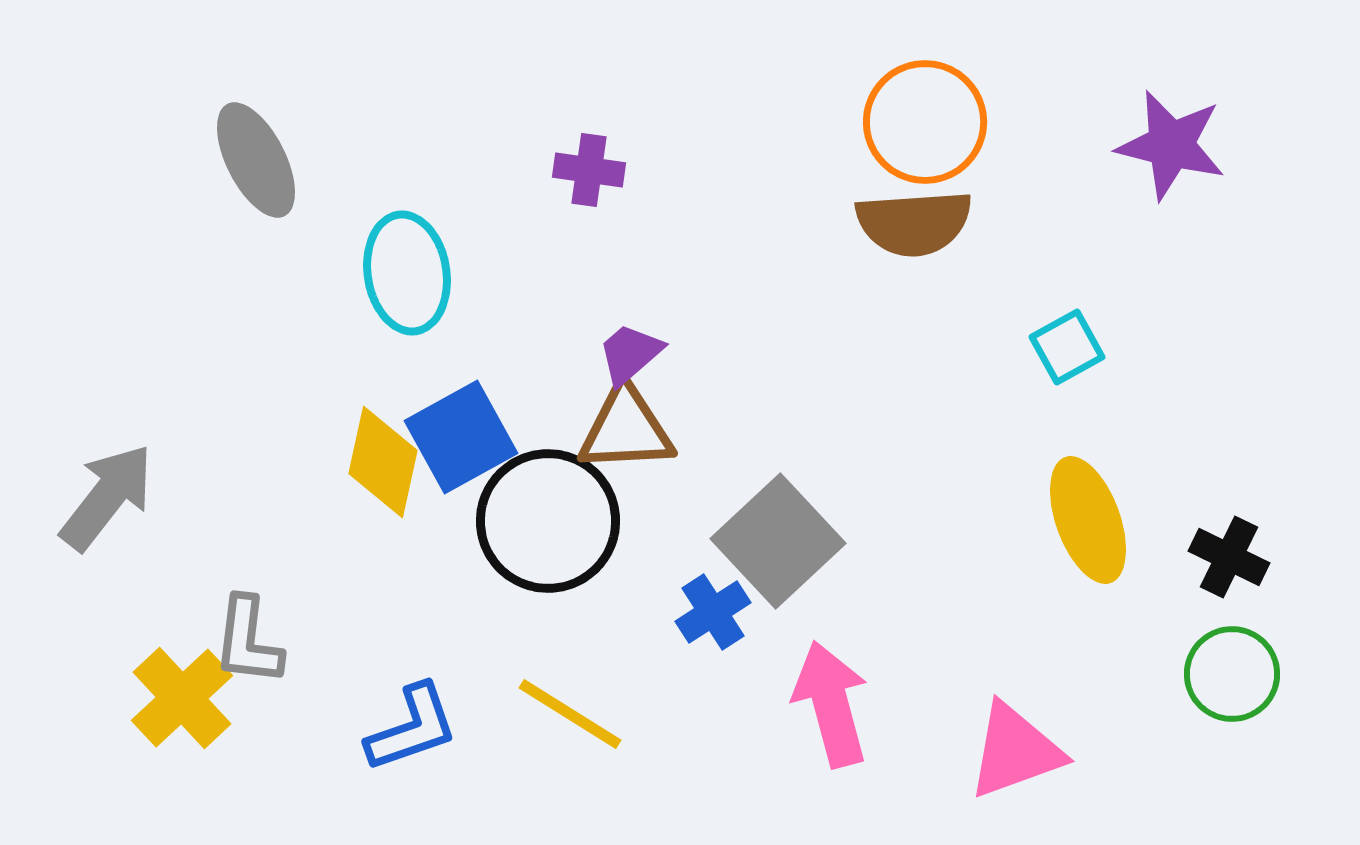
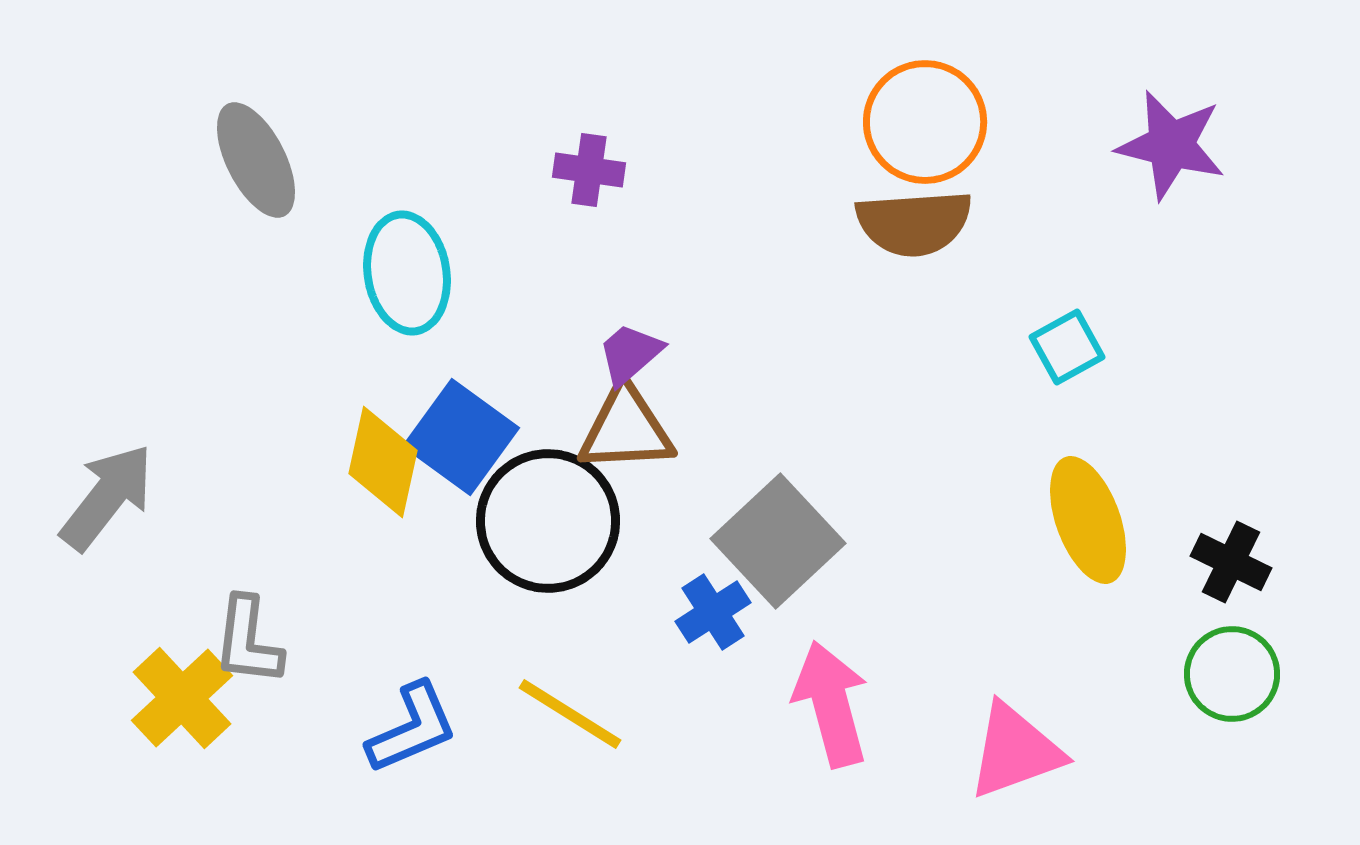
blue square: rotated 25 degrees counterclockwise
black cross: moved 2 px right, 5 px down
blue L-shape: rotated 4 degrees counterclockwise
